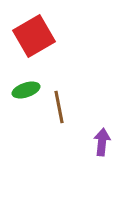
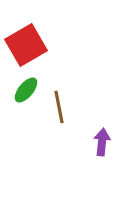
red square: moved 8 px left, 9 px down
green ellipse: rotated 32 degrees counterclockwise
